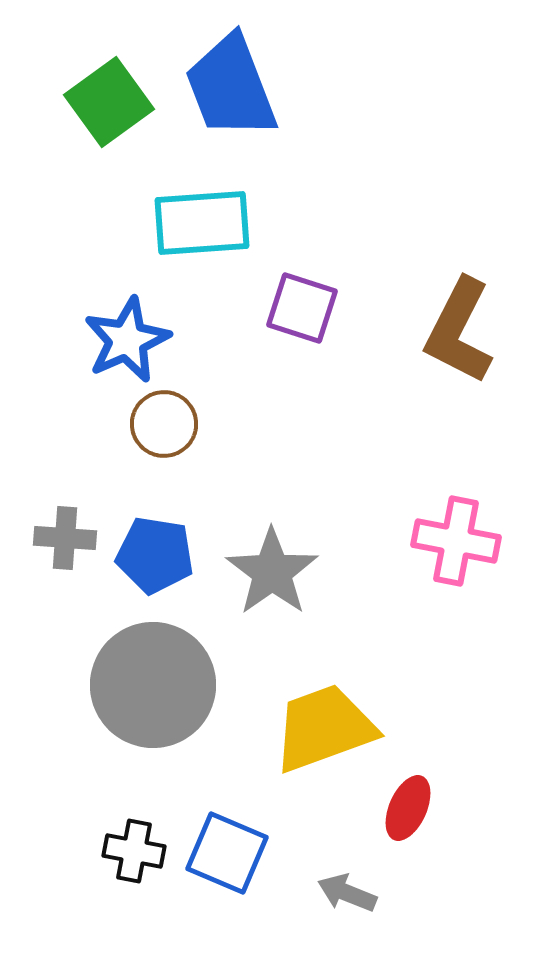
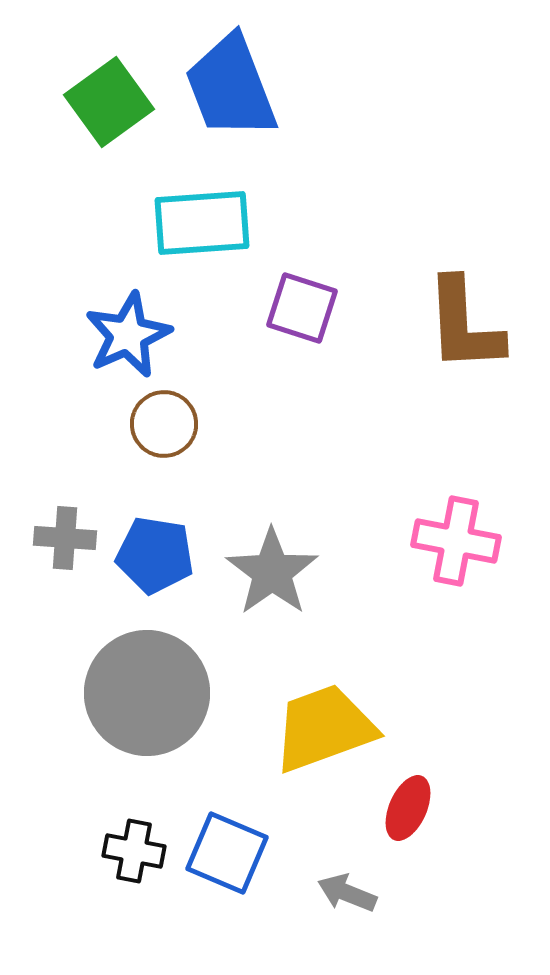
brown L-shape: moved 5 px right, 6 px up; rotated 30 degrees counterclockwise
blue star: moved 1 px right, 5 px up
gray circle: moved 6 px left, 8 px down
